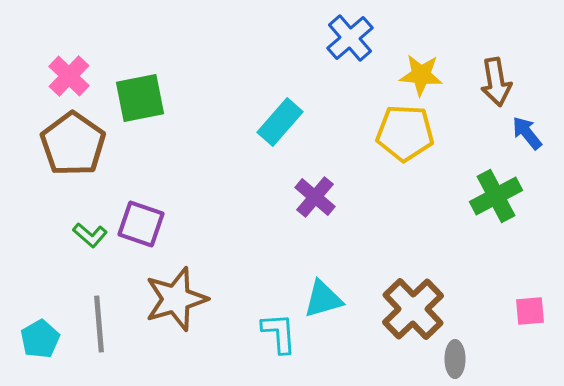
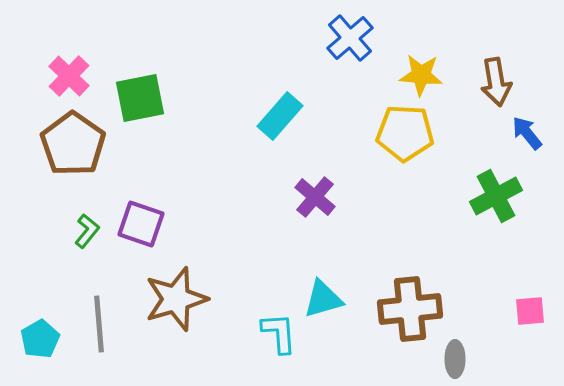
cyan rectangle: moved 6 px up
green L-shape: moved 3 px left, 4 px up; rotated 92 degrees counterclockwise
brown cross: moved 3 px left; rotated 38 degrees clockwise
